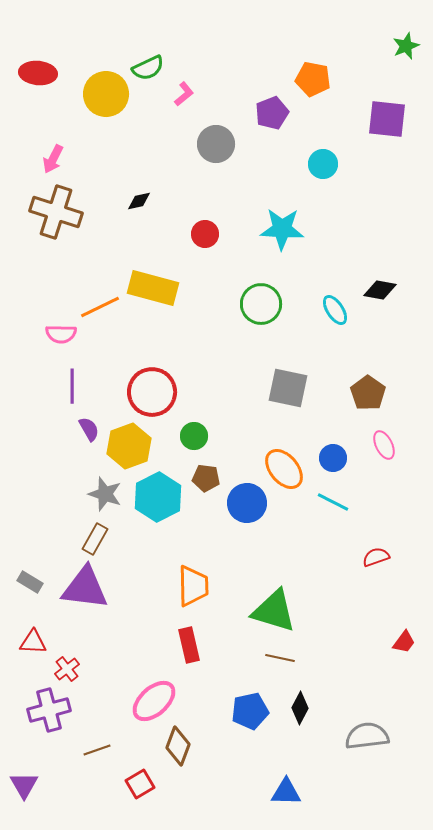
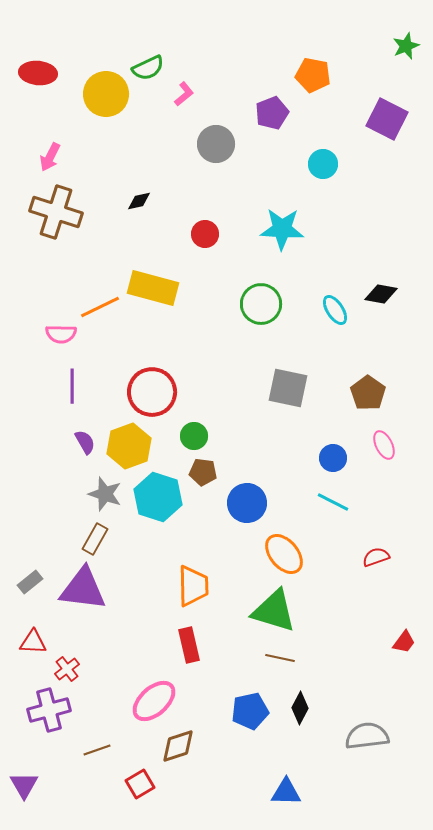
orange pentagon at (313, 79): moved 4 px up
purple square at (387, 119): rotated 21 degrees clockwise
pink arrow at (53, 159): moved 3 px left, 2 px up
black diamond at (380, 290): moved 1 px right, 4 px down
purple semicircle at (89, 429): moved 4 px left, 13 px down
orange ellipse at (284, 469): moved 85 px down
brown pentagon at (206, 478): moved 3 px left, 6 px up
cyan hexagon at (158, 497): rotated 15 degrees counterclockwise
gray rectangle at (30, 582): rotated 70 degrees counterclockwise
purple triangle at (85, 588): moved 2 px left, 1 px down
brown diamond at (178, 746): rotated 51 degrees clockwise
